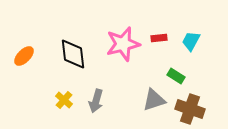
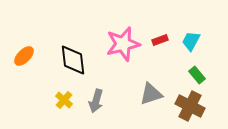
red rectangle: moved 1 px right, 2 px down; rotated 14 degrees counterclockwise
black diamond: moved 6 px down
green rectangle: moved 21 px right, 1 px up; rotated 18 degrees clockwise
gray triangle: moved 3 px left, 6 px up
brown cross: moved 3 px up; rotated 8 degrees clockwise
